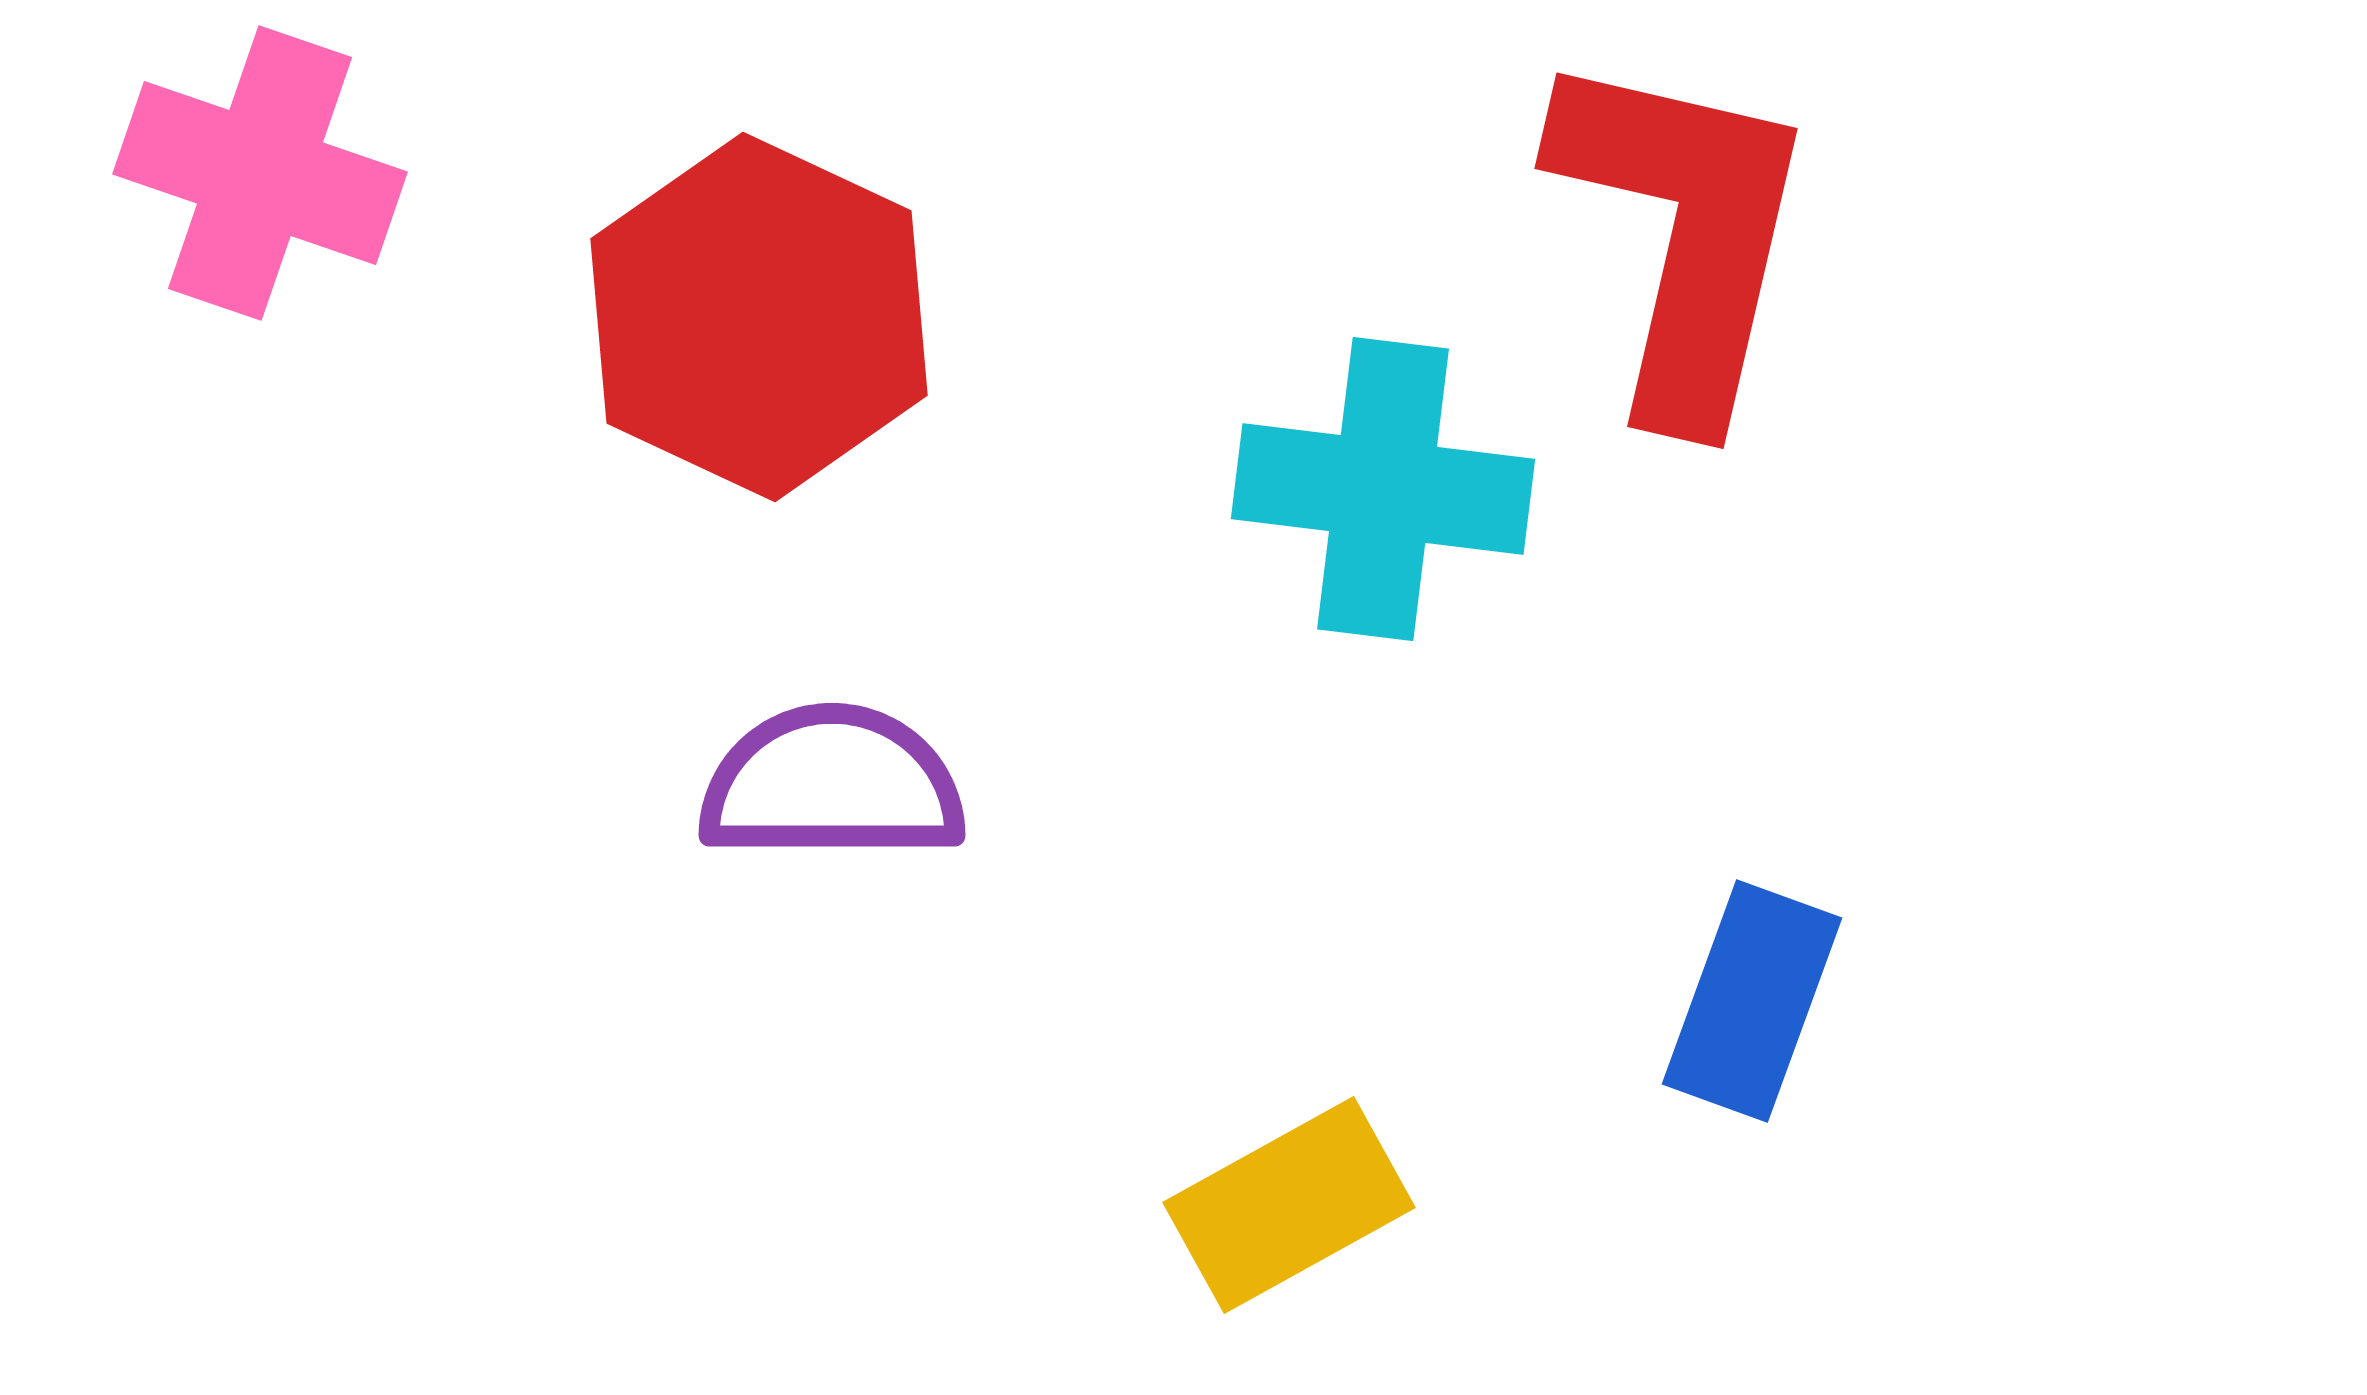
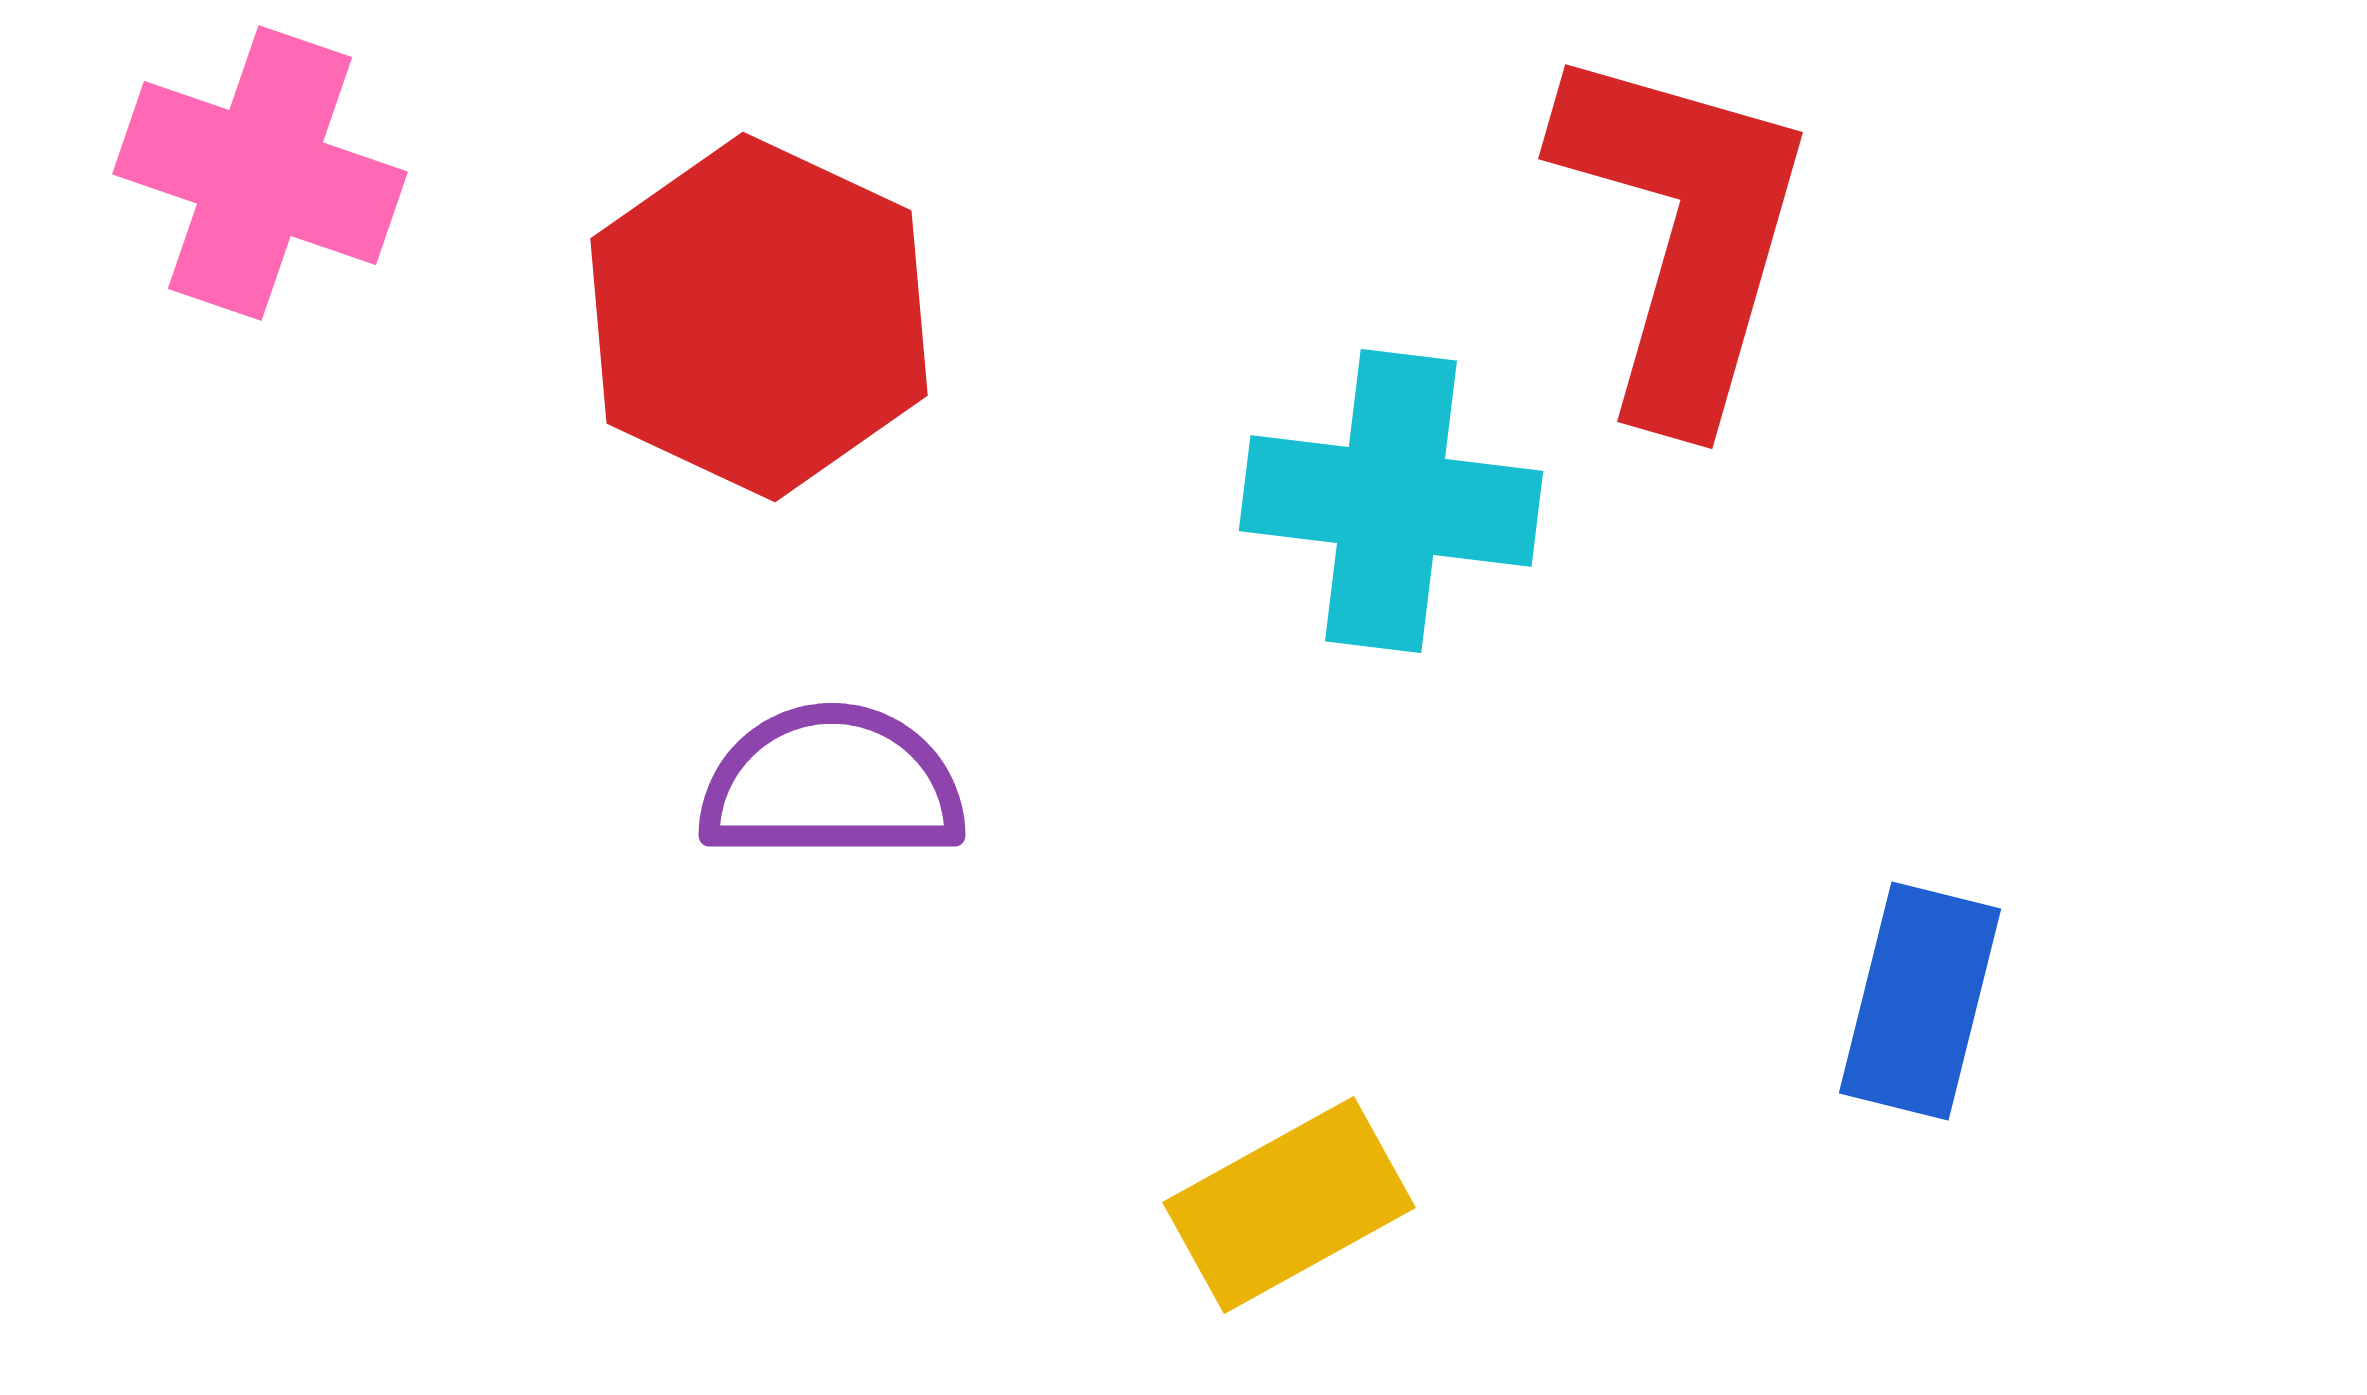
red L-shape: moved 2 px up; rotated 3 degrees clockwise
cyan cross: moved 8 px right, 12 px down
blue rectangle: moved 168 px right; rotated 6 degrees counterclockwise
